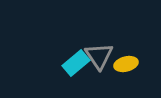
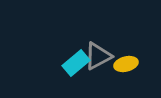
gray triangle: moved 1 px left; rotated 36 degrees clockwise
